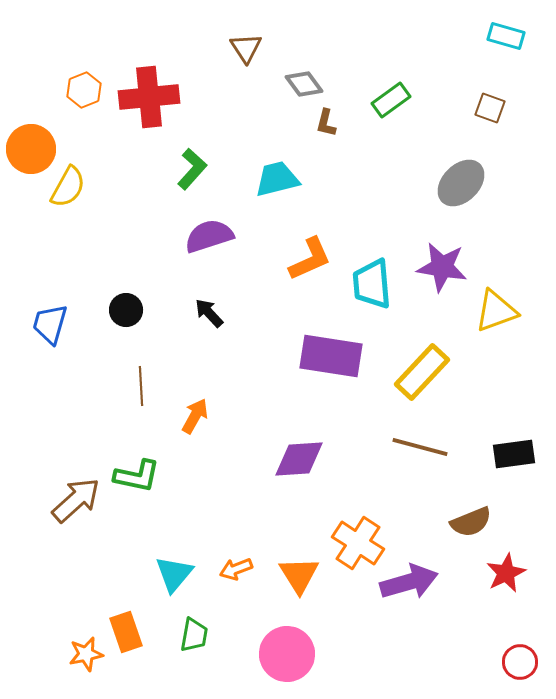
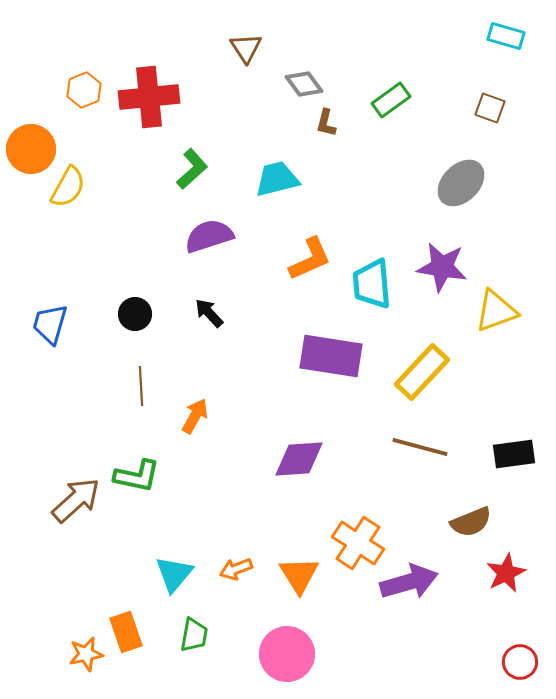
green L-shape at (192, 169): rotated 6 degrees clockwise
black circle at (126, 310): moved 9 px right, 4 px down
